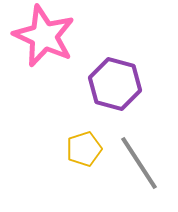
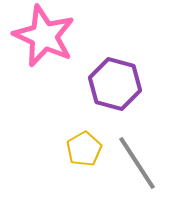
yellow pentagon: rotated 12 degrees counterclockwise
gray line: moved 2 px left
